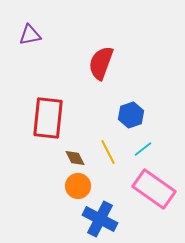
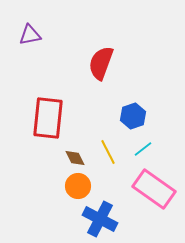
blue hexagon: moved 2 px right, 1 px down
